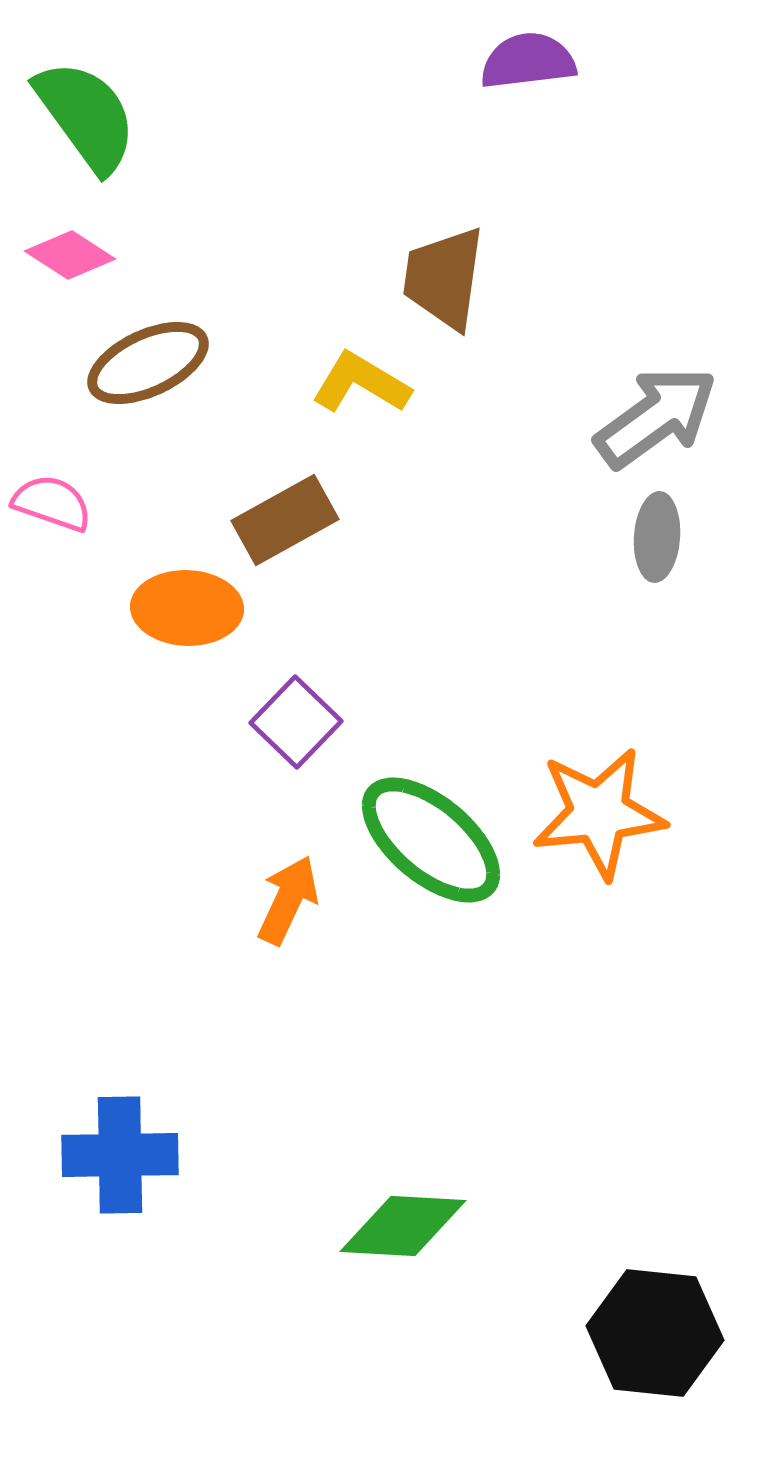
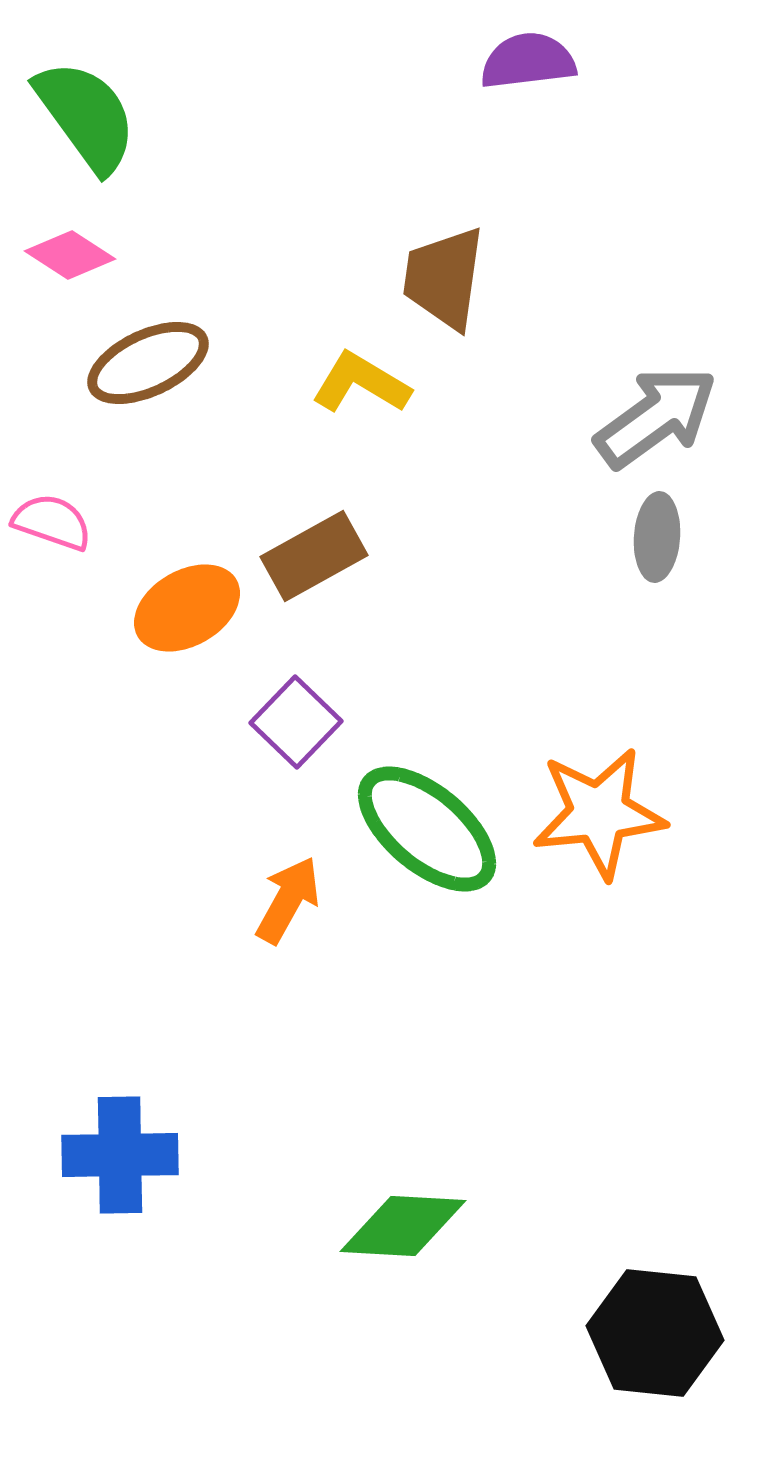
pink semicircle: moved 19 px down
brown rectangle: moved 29 px right, 36 px down
orange ellipse: rotated 32 degrees counterclockwise
green ellipse: moved 4 px left, 11 px up
orange arrow: rotated 4 degrees clockwise
